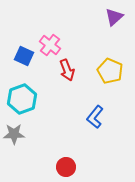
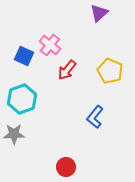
purple triangle: moved 15 px left, 4 px up
red arrow: rotated 60 degrees clockwise
